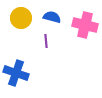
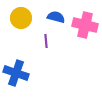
blue semicircle: moved 4 px right
